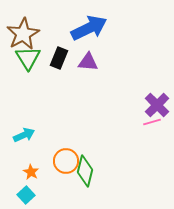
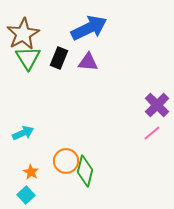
pink line: moved 11 px down; rotated 24 degrees counterclockwise
cyan arrow: moved 1 px left, 2 px up
